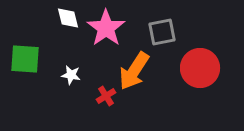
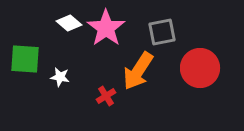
white diamond: moved 1 px right, 5 px down; rotated 35 degrees counterclockwise
orange arrow: moved 4 px right
white star: moved 11 px left, 2 px down
